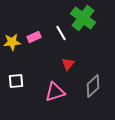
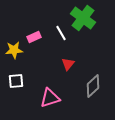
yellow star: moved 2 px right, 8 px down
pink triangle: moved 5 px left, 6 px down
